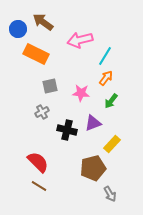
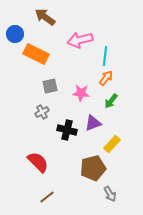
brown arrow: moved 2 px right, 5 px up
blue circle: moved 3 px left, 5 px down
cyan line: rotated 24 degrees counterclockwise
brown line: moved 8 px right, 11 px down; rotated 70 degrees counterclockwise
